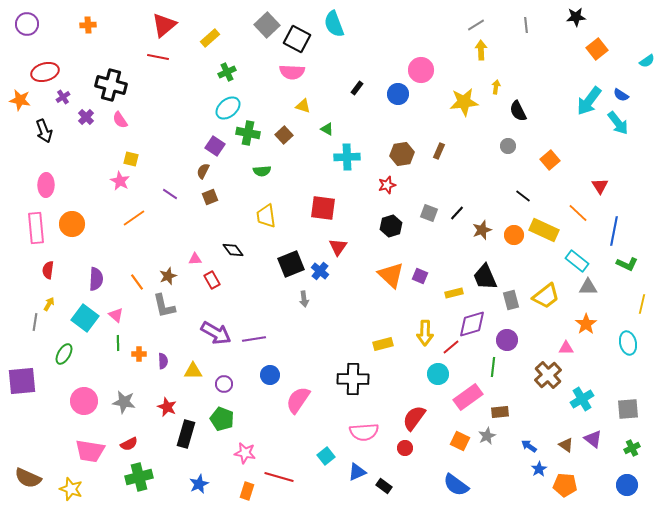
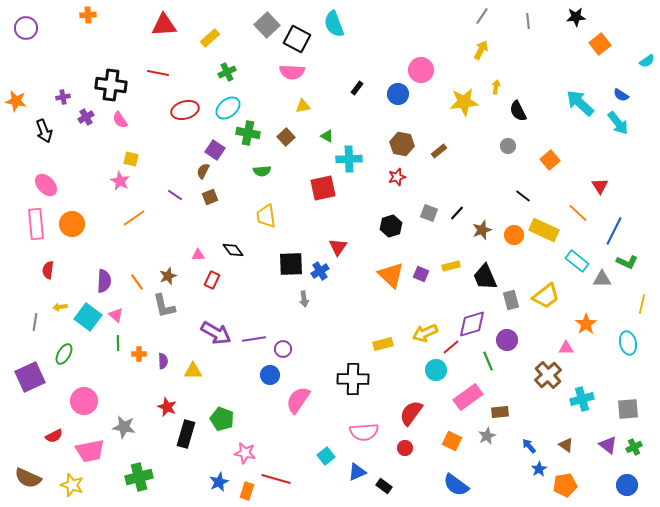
purple circle at (27, 24): moved 1 px left, 4 px down
orange cross at (88, 25): moved 10 px up
red triangle at (164, 25): rotated 36 degrees clockwise
gray line at (476, 25): moved 6 px right, 9 px up; rotated 24 degrees counterclockwise
gray line at (526, 25): moved 2 px right, 4 px up
orange square at (597, 49): moved 3 px right, 5 px up
yellow arrow at (481, 50): rotated 30 degrees clockwise
red line at (158, 57): moved 16 px down
red ellipse at (45, 72): moved 140 px right, 38 px down
black cross at (111, 85): rotated 8 degrees counterclockwise
purple cross at (63, 97): rotated 24 degrees clockwise
orange star at (20, 100): moved 4 px left, 1 px down
cyan arrow at (589, 101): moved 9 px left, 2 px down; rotated 96 degrees clockwise
yellow triangle at (303, 106): rotated 28 degrees counterclockwise
purple cross at (86, 117): rotated 14 degrees clockwise
green triangle at (327, 129): moved 7 px down
brown square at (284, 135): moved 2 px right, 2 px down
purple square at (215, 146): moved 4 px down
brown rectangle at (439, 151): rotated 28 degrees clockwise
brown hexagon at (402, 154): moved 10 px up; rotated 20 degrees clockwise
cyan cross at (347, 157): moved 2 px right, 2 px down
pink ellipse at (46, 185): rotated 45 degrees counterclockwise
red star at (387, 185): moved 10 px right, 8 px up
purple line at (170, 194): moved 5 px right, 1 px down
red square at (323, 208): moved 20 px up; rotated 20 degrees counterclockwise
pink rectangle at (36, 228): moved 4 px up
blue line at (614, 231): rotated 16 degrees clockwise
pink triangle at (195, 259): moved 3 px right, 4 px up
black square at (291, 264): rotated 20 degrees clockwise
green L-shape at (627, 264): moved 2 px up
blue cross at (320, 271): rotated 18 degrees clockwise
purple square at (420, 276): moved 1 px right, 2 px up
purple semicircle at (96, 279): moved 8 px right, 2 px down
red rectangle at (212, 280): rotated 54 degrees clockwise
gray triangle at (588, 287): moved 14 px right, 8 px up
yellow rectangle at (454, 293): moved 3 px left, 27 px up
yellow arrow at (49, 304): moved 11 px right, 3 px down; rotated 128 degrees counterclockwise
cyan square at (85, 318): moved 3 px right, 1 px up
yellow arrow at (425, 333): rotated 65 degrees clockwise
green line at (493, 367): moved 5 px left, 6 px up; rotated 30 degrees counterclockwise
cyan circle at (438, 374): moved 2 px left, 4 px up
purple square at (22, 381): moved 8 px right, 4 px up; rotated 20 degrees counterclockwise
purple circle at (224, 384): moved 59 px right, 35 px up
cyan cross at (582, 399): rotated 15 degrees clockwise
gray star at (124, 402): moved 25 px down
red semicircle at (414, 418): moved 3 px left, 5 px up
purple triangle at (593, 439): moved 15 px right, 6 px down
orange square at (460, 441): moved 8 px left
red semicircle at (129, 444): moved 75 px left, 8 px up
blue arrow at (529, 446): rotated 14 degrees clockwise
green cross at (632, 448): moved 2 px right, 1 px up
pink trapezoid at (90, 451): rotated 20 degrees counterclockwise
red line at (279, 477): moved 3 px left, 2 px down
blue star at (199, 484): moved 20 px right, 2 px up
orange pentagon at (565, 485): rotated 15 degrees counterclockwise
yellow star at (71, 489): moved 1 px right, 4 px up
